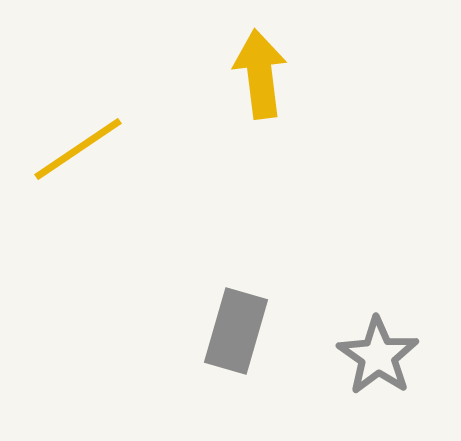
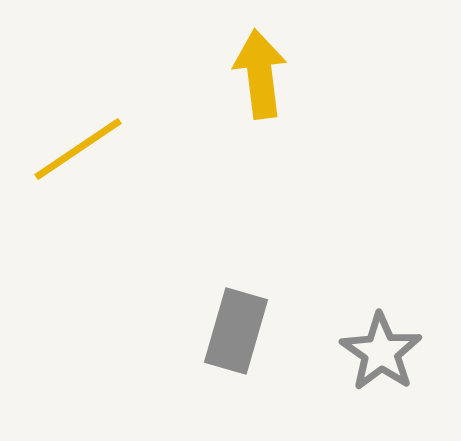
gray star: moved 3 px right, 4 px up
